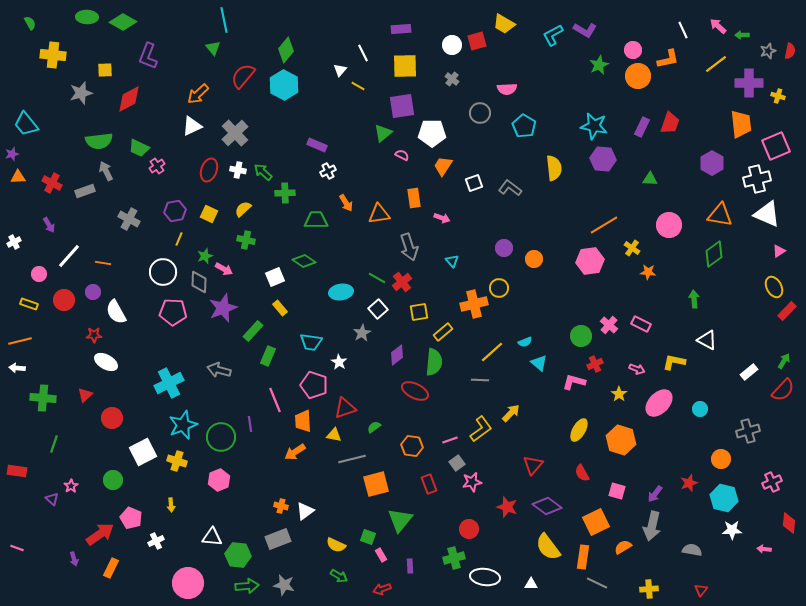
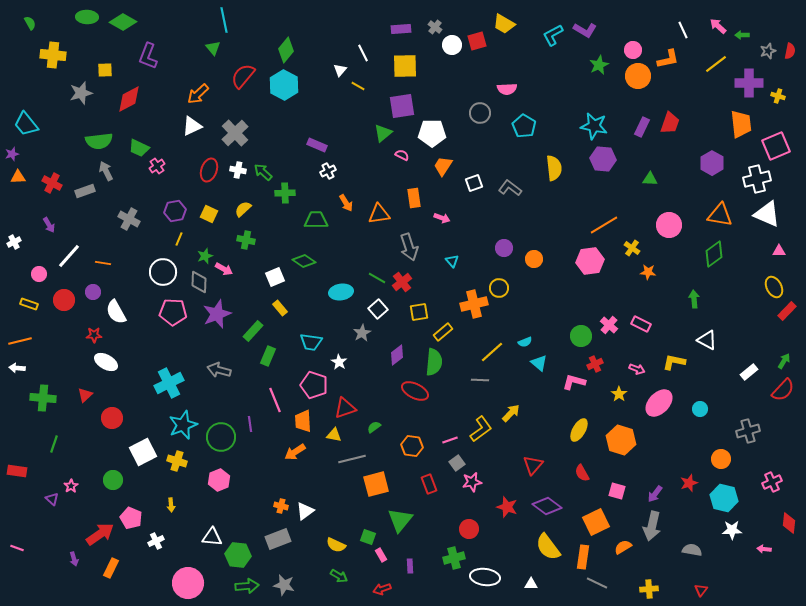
gray cross at (452, 79): moved 17 px left, 52 px up
pink triangle at (779, 251): rotated 32 degrees clockwise
purple star at (223, 308): moved 6 px left, 6 px down
